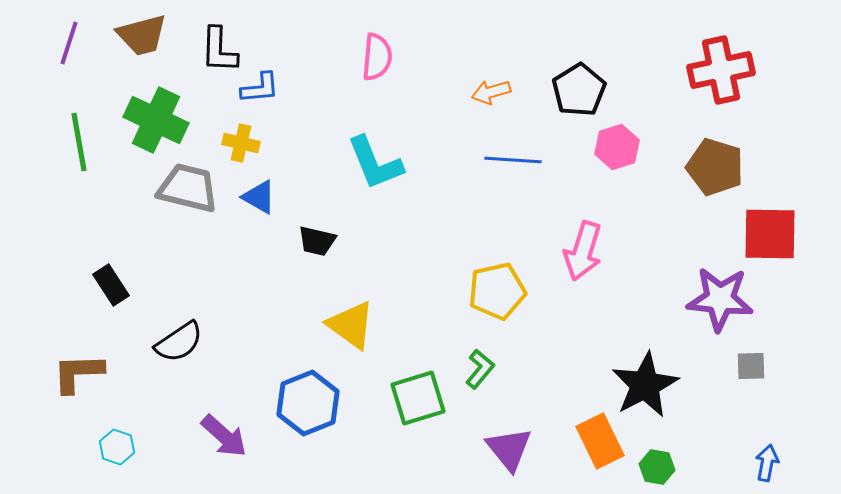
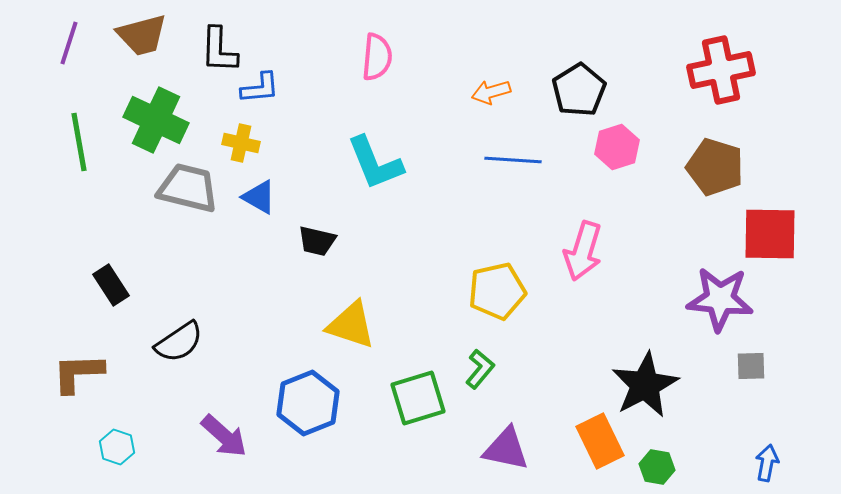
yellow triangle: rotated 18 degrees counterclockwise
purple triangle: moved 3 px left; rotated 39 degrees counterclockwise
